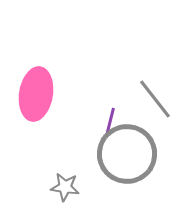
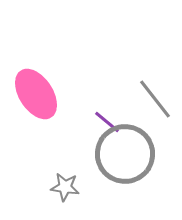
pink ellipse: rotated 42 degrees counterclockwise
purple line: moved 3 px left; rotated 64 degrees counterclockwise
gray circle: moved 2 px left
